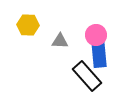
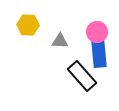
pink circle: moved 1 px right, 3 px up
black rectangle: moved 5 px left
